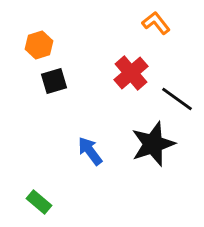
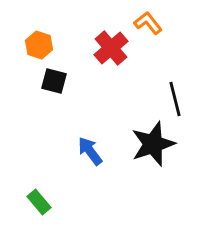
orange L-shape: moved 8 px left
orange hexagon: rotated 24 degrees counterclockwise
red cross: moved 20 px left, 25 px up
black square: rotated 32 degrees clockwise
black line: moved 2 px left; rotated 40 degrees clockwise
green rectangle: rotated 10 degrees clockwise
